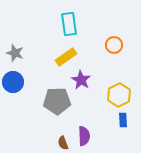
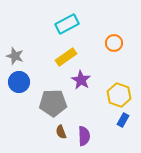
cyan rectangle: moved 2 px left; rotated 70 degrees clockwise
orange circle: moved 2 px up
gray star: moved 3 px down
blue circle: moved 6 px right
yellow hexagon: rotated 15 degrees counterclockwise
gray pentagon: moved 4 px left, 2 px down
blue rectangle: rotated 32 degrees clockwise
brown semicircle: moved 2 px left, 11 px up
